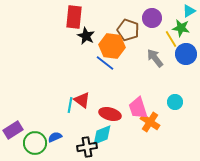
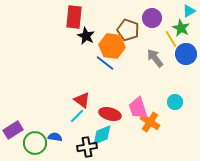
green star: rotated 18 degrees clockwise
cyan line: moved 7 px right, 11 px down; rotated 35 degrees clockwise
blue semicircle: rotated 32 degrees clockwise
